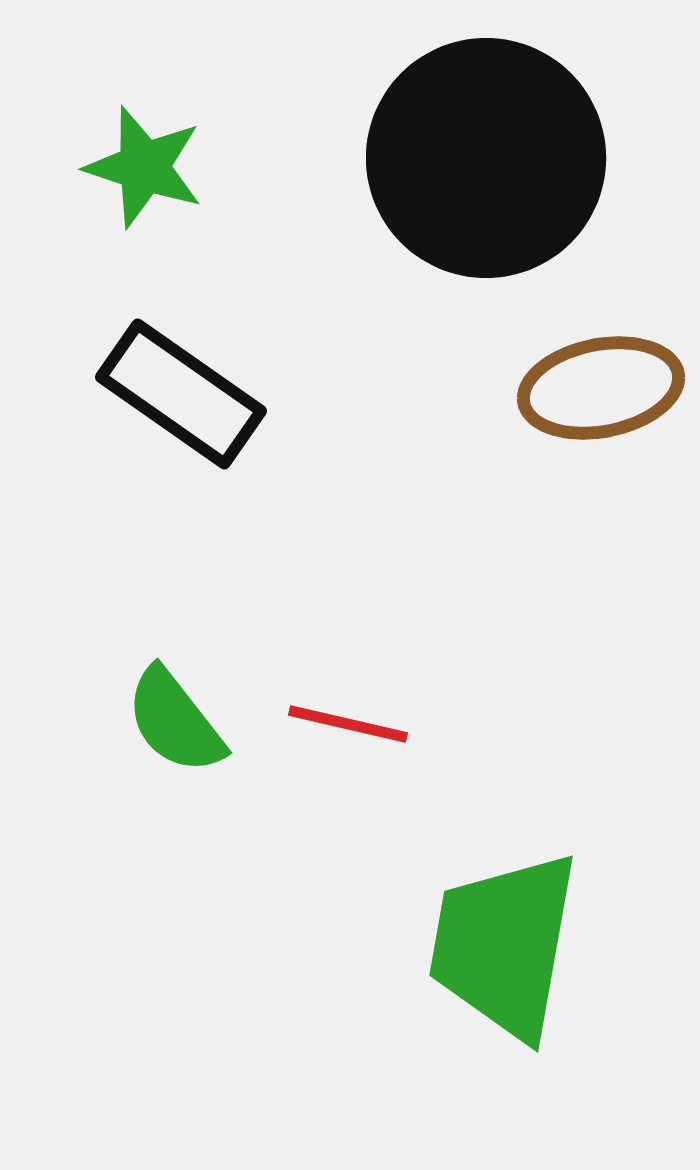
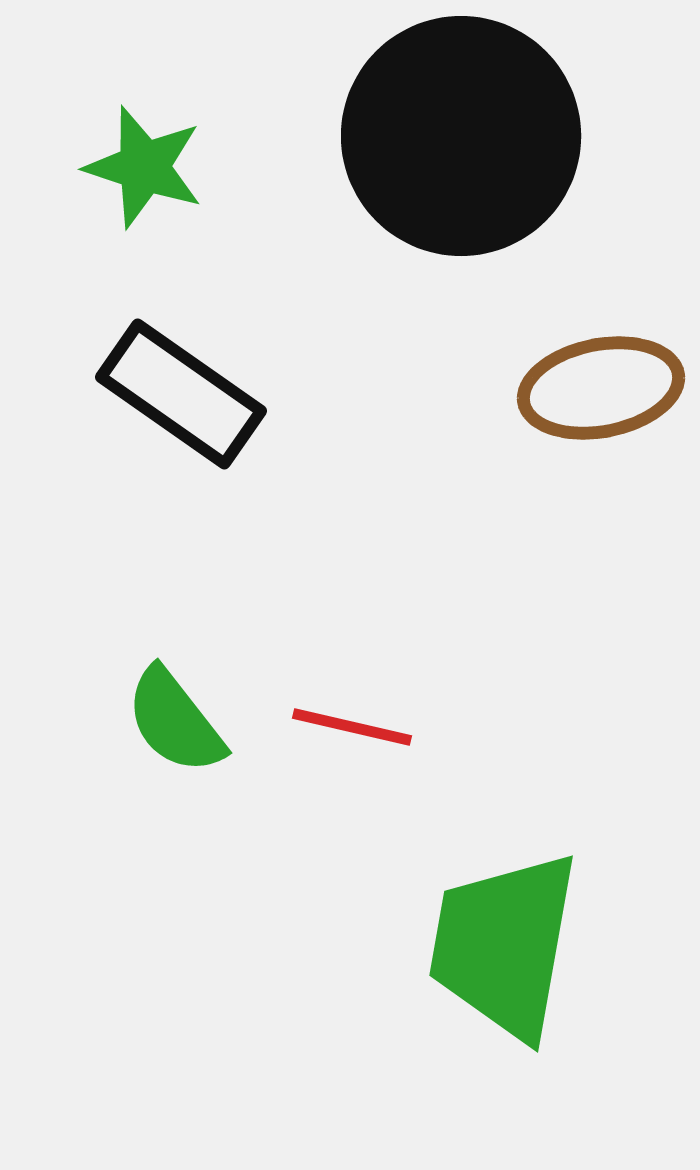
black circle: moved 25 px left, 22 px up
red line: moved 4 px right, 3 px down
